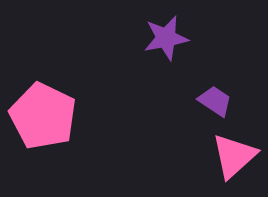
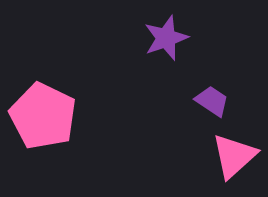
purple star: rotated 9 degrees counterclockwise
purple trapezoid: moved 3 px left
